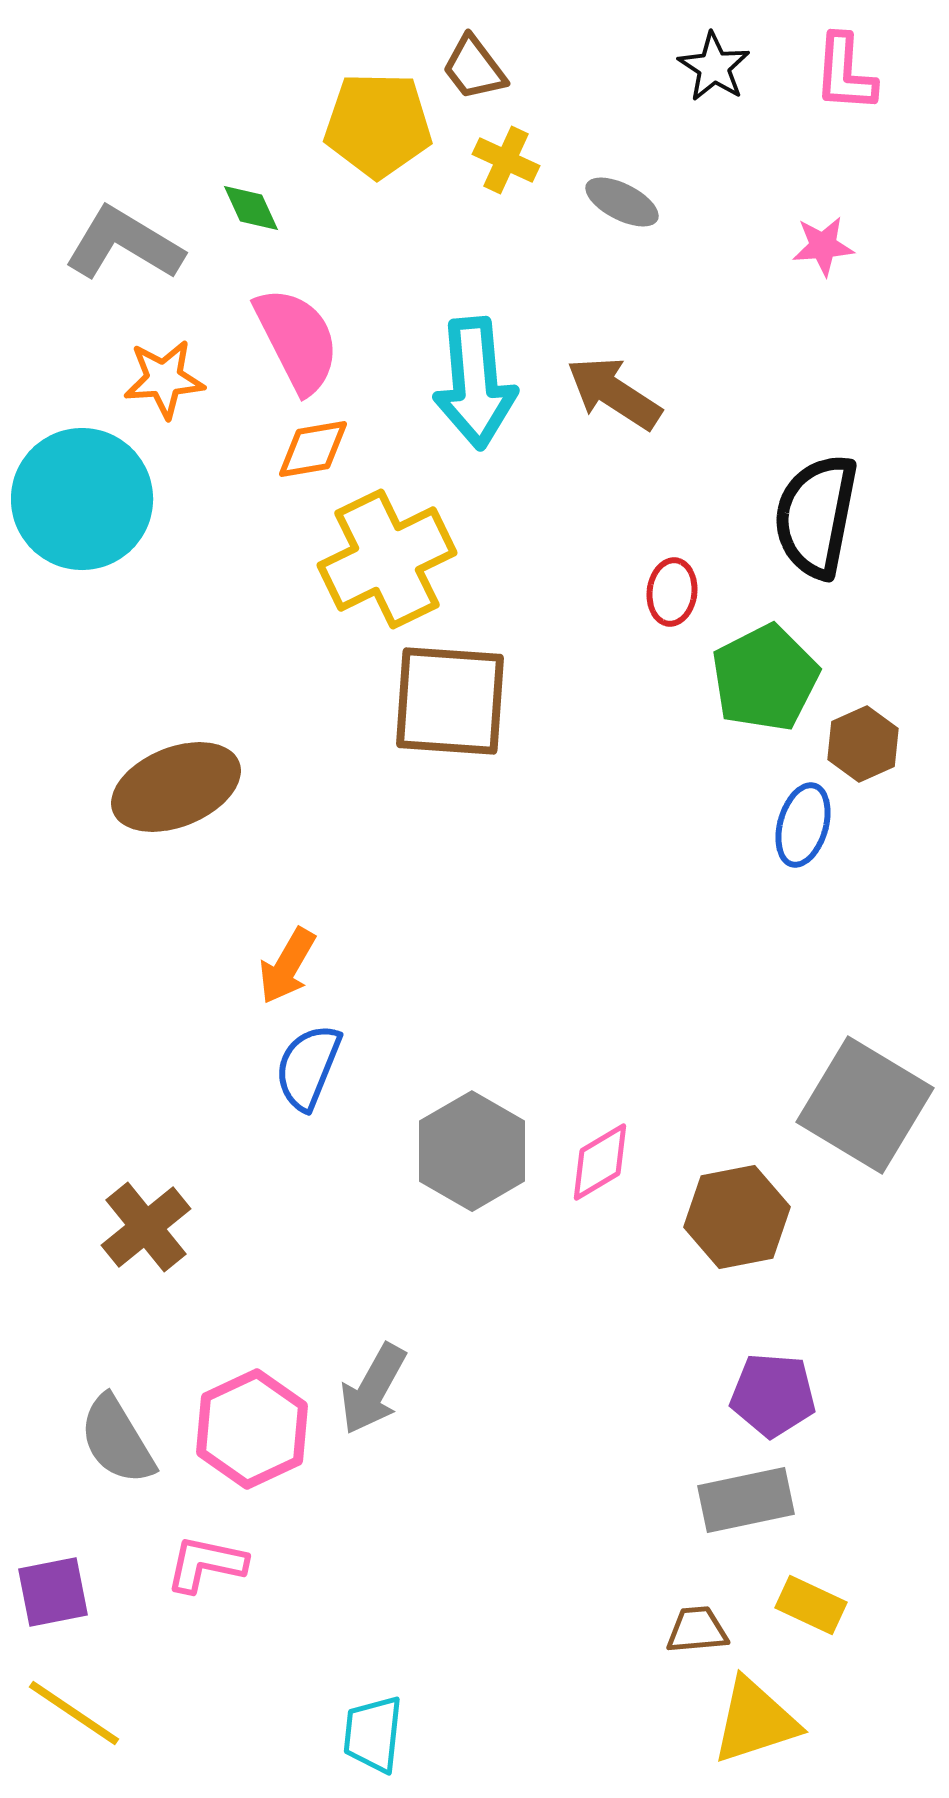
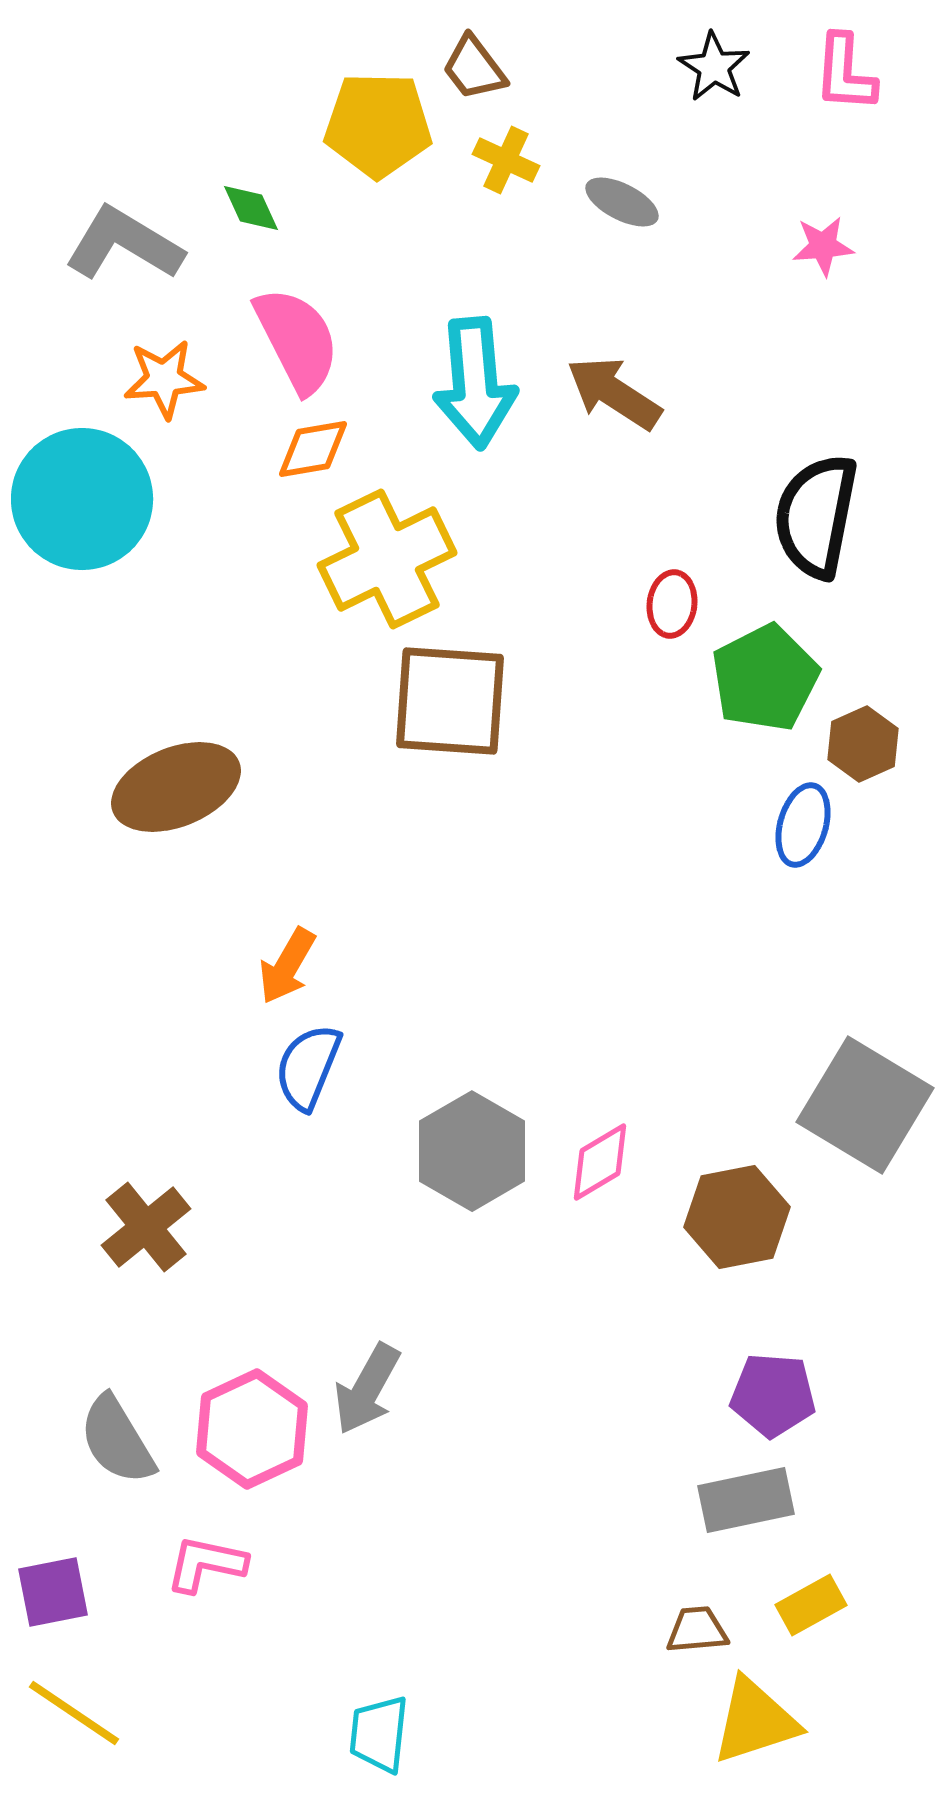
red ellipse at (672, 592): moved 12 px down
gray arrow at (373, 1389): moved 6 px left
yellow rectangle at (811, 1605): rotated 54 degrees counterclockwise
cyan trapezoid at (373, 1734): moved 6 px right
